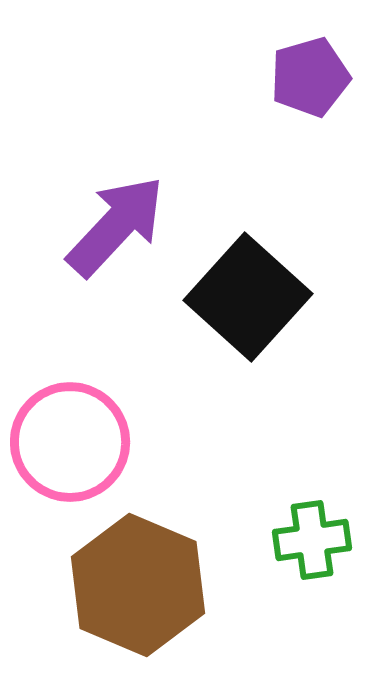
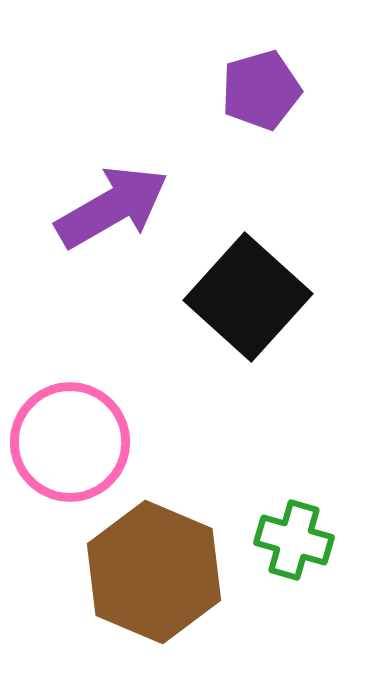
purple pentagon: moved 49 px left, 13 px down
purple arrow: moved 4 px left, 19 px up; rotated 17 degrees clockwise
green cross: moved 18 px left; rotated 24 degrees clockwise
brown hexagon: moved 16 px right, 13 px up
